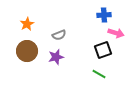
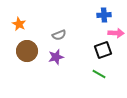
orange star: moved 8 px left; rotated 16 degrees counterclockwise
pink arrow: rotated 14 degrees counterclockwise
